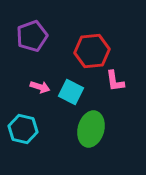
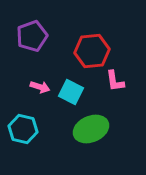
green ellipse: rotated 52 degrees clockwise
